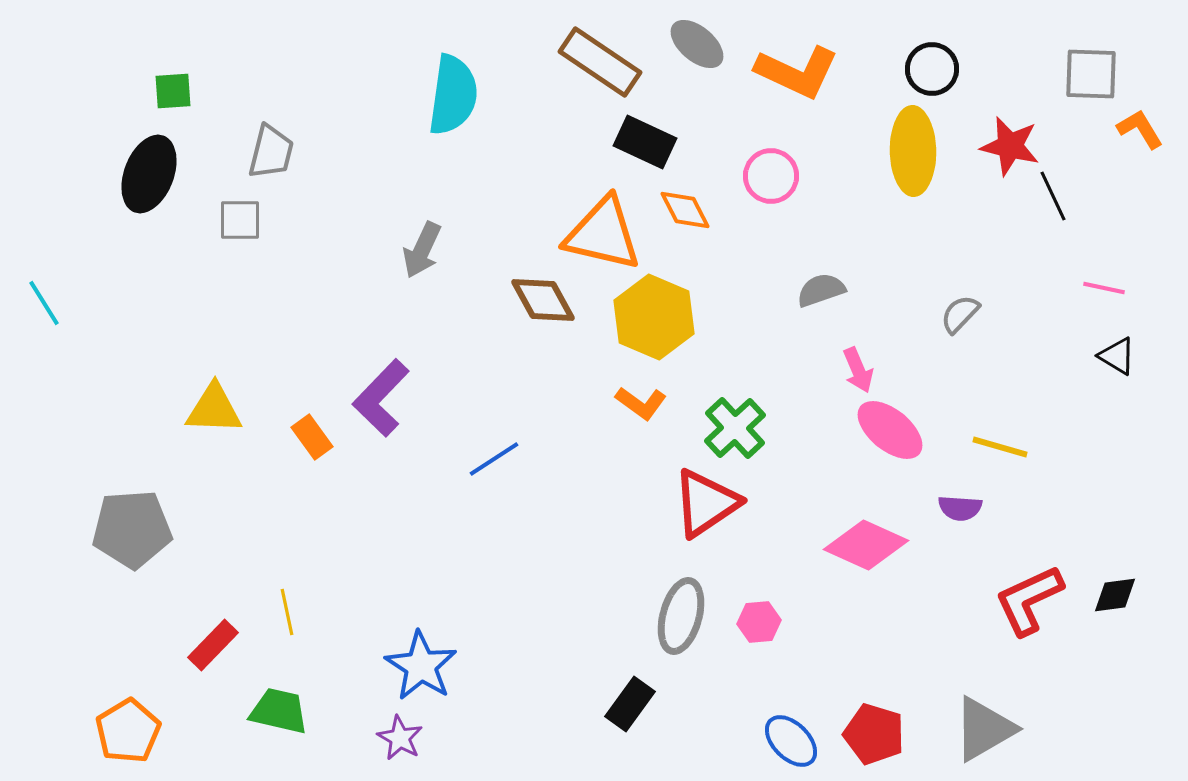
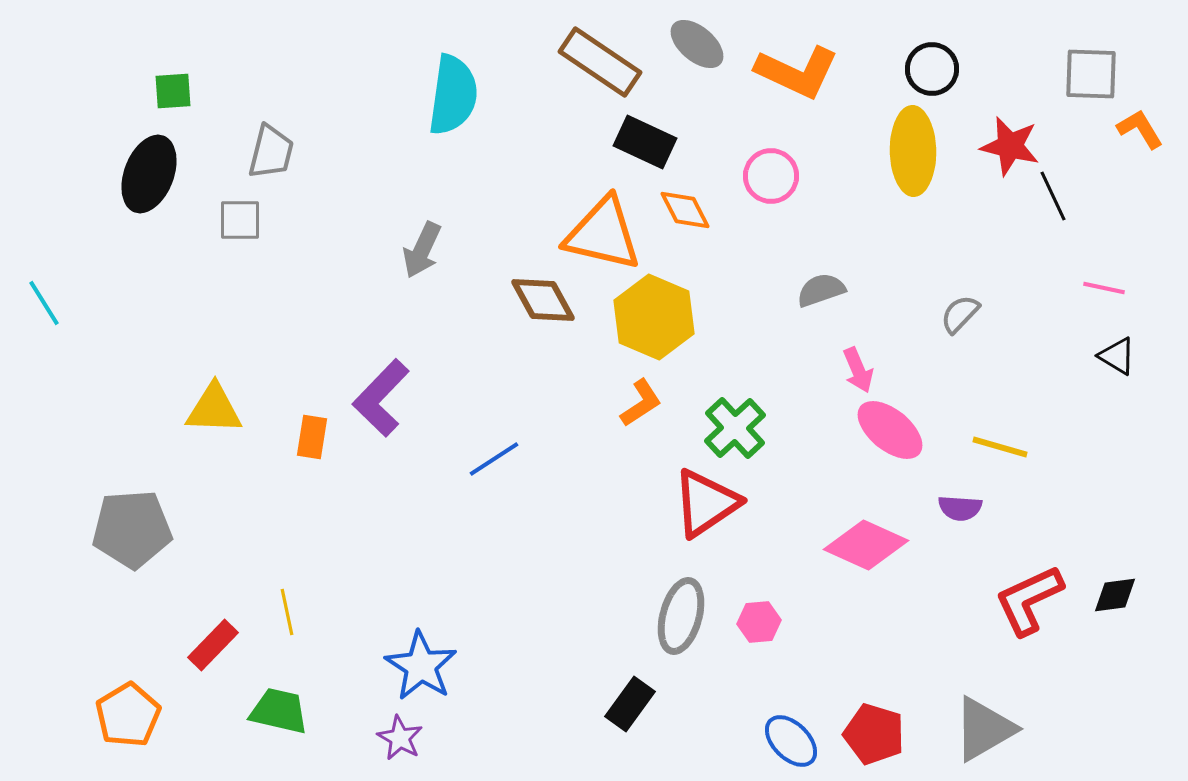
orange L-shape at (641, 403): rotated 69 degrees counterclockwise
orange rectangle at (312, 437): rotated 45 degrees clockwise
orange pentagon at (128, 731): moved 16 px up
